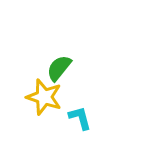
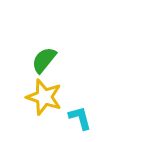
green semicircle: moved 15 px left, 8 px up
